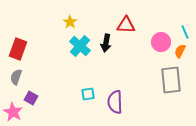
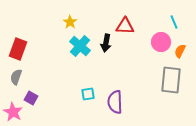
red triangle: moved 1 px left, 1 px down
cyan line: moved 11 px left, 10 px up
gray rectangle: rotated 12 degrees clockwise
